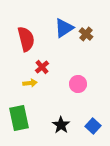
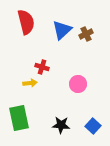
blue triangle: moved 2 px left, 2 px down; rotated 10 degrees counterclockwise
brown cross: rotated 24 degrees clockwise
red semicircle: moved 17 px up
red cross: rotated 32 degrees counterclockwise
black star: rotated 30 degrees counterclockwise
